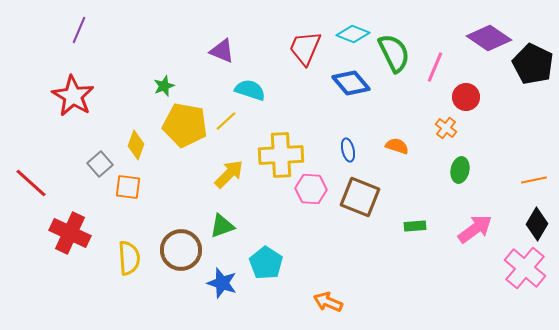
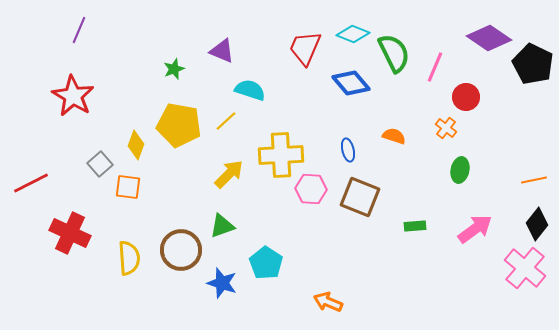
green star: moved 10 px right, 17 px up
yellow pentagon: moved 6 px left
orange semicircle: moved 3 px left, 10 px up
red line: rotated 69 degrees counterclockwise
black diamond: rotated 8 degrees clockwise
